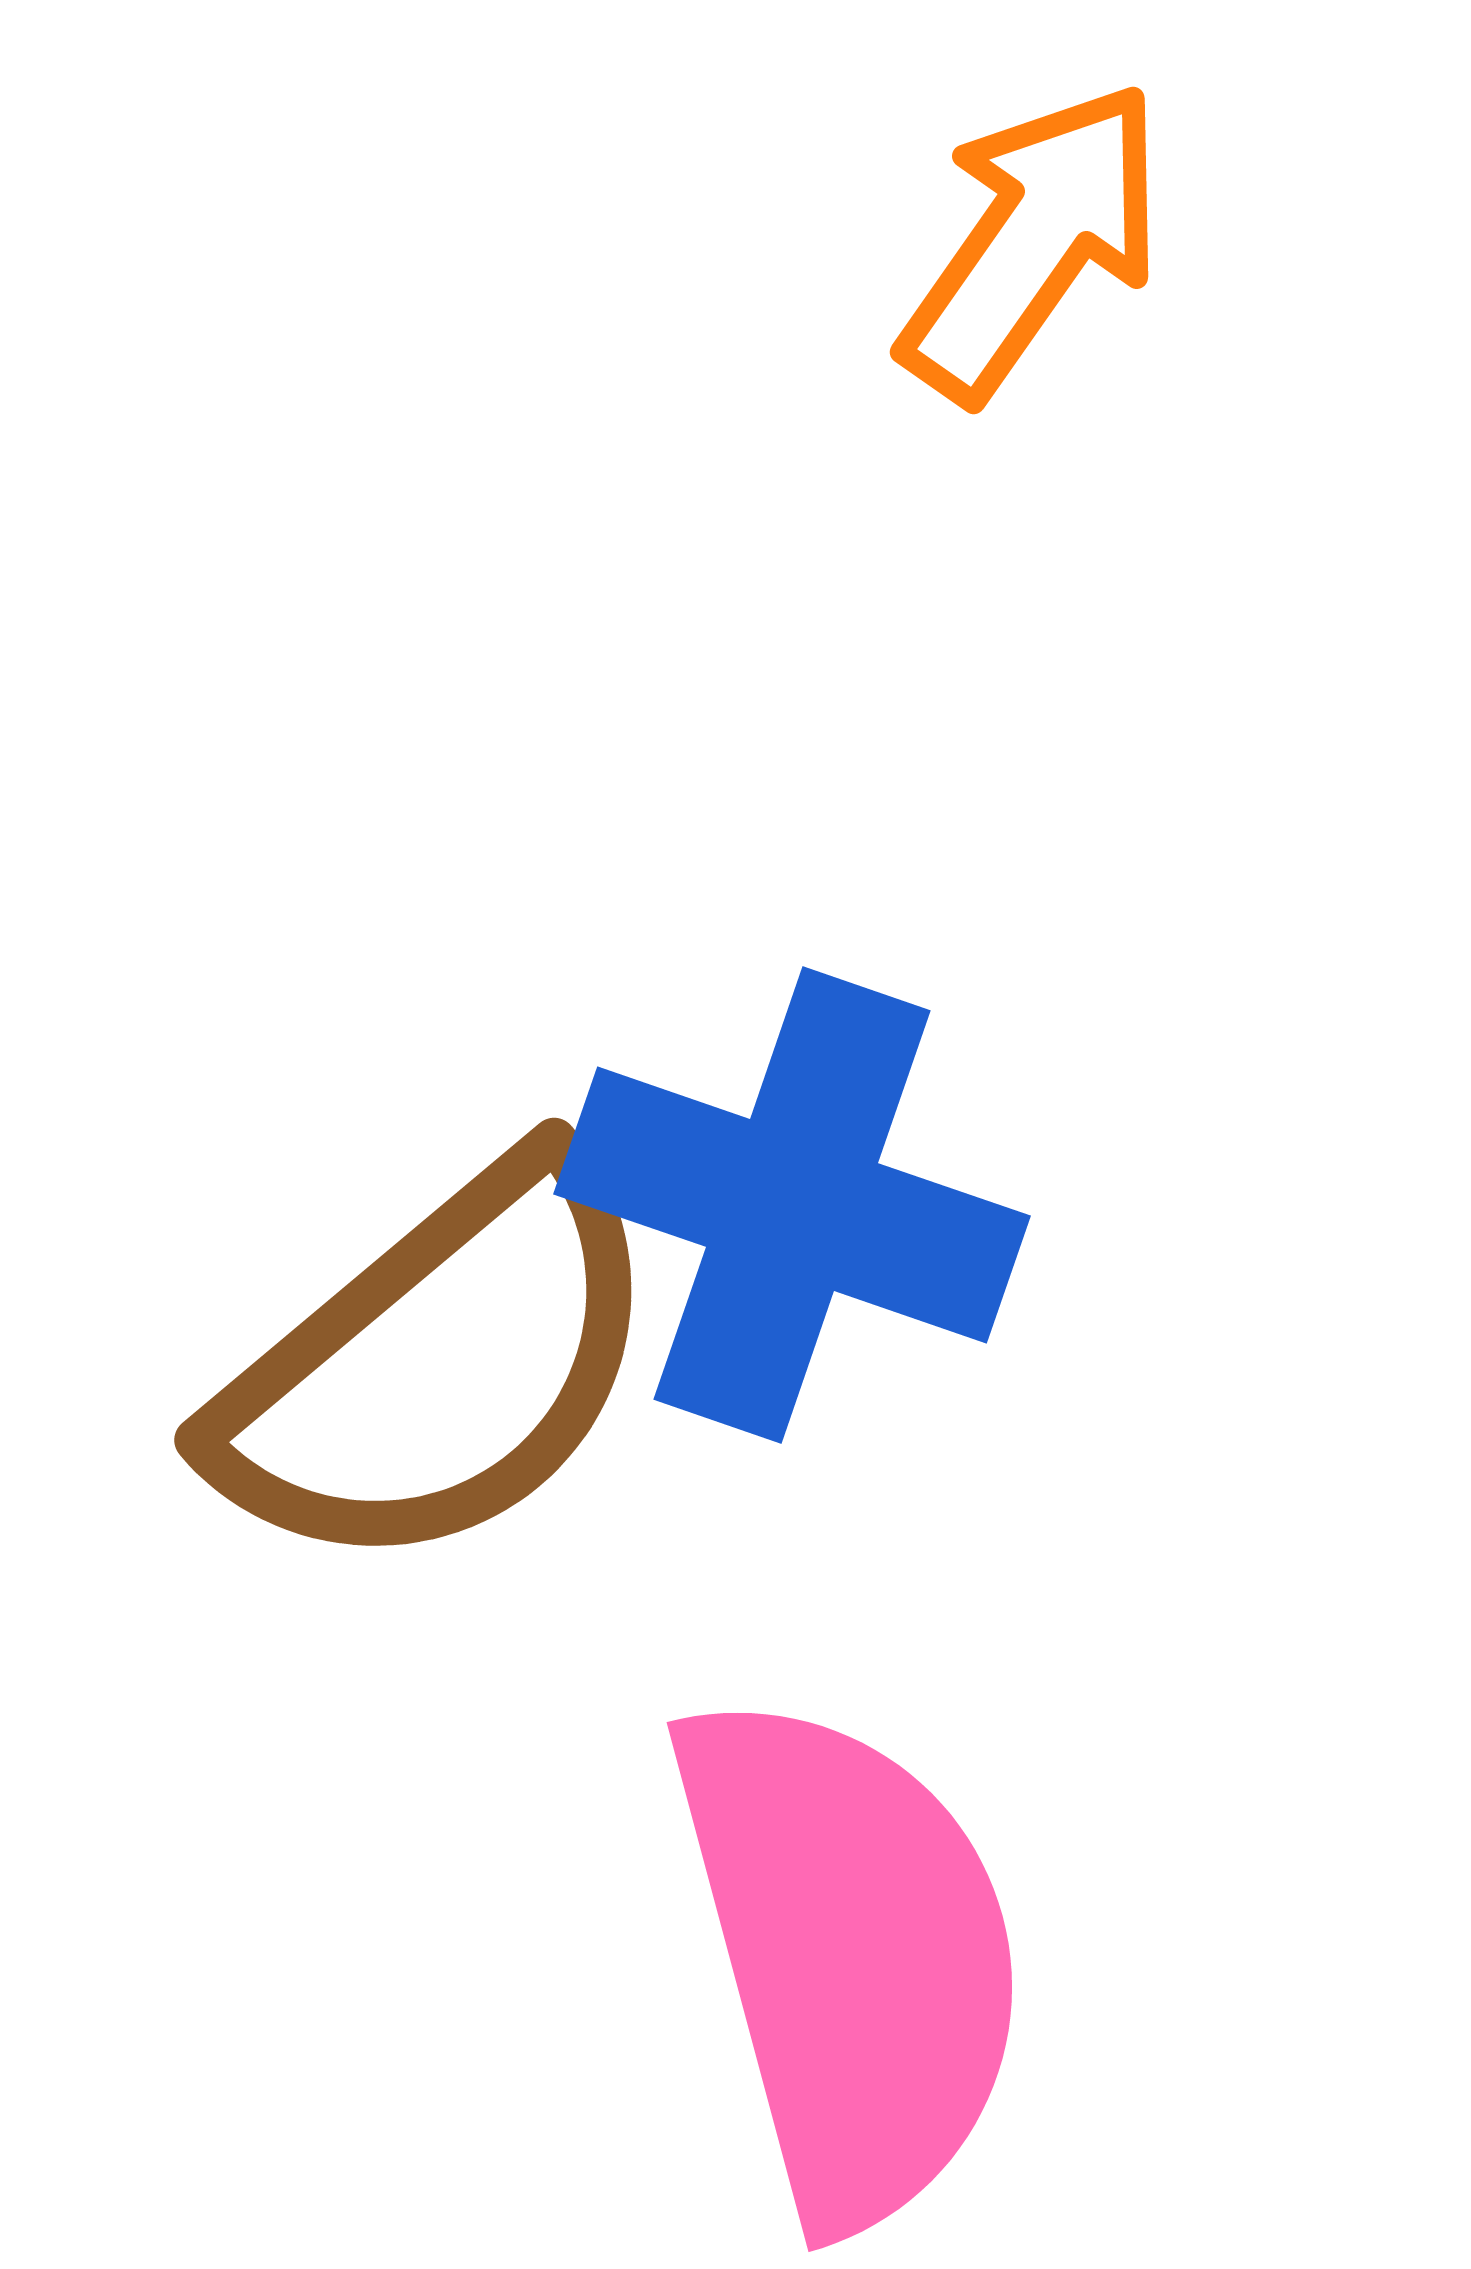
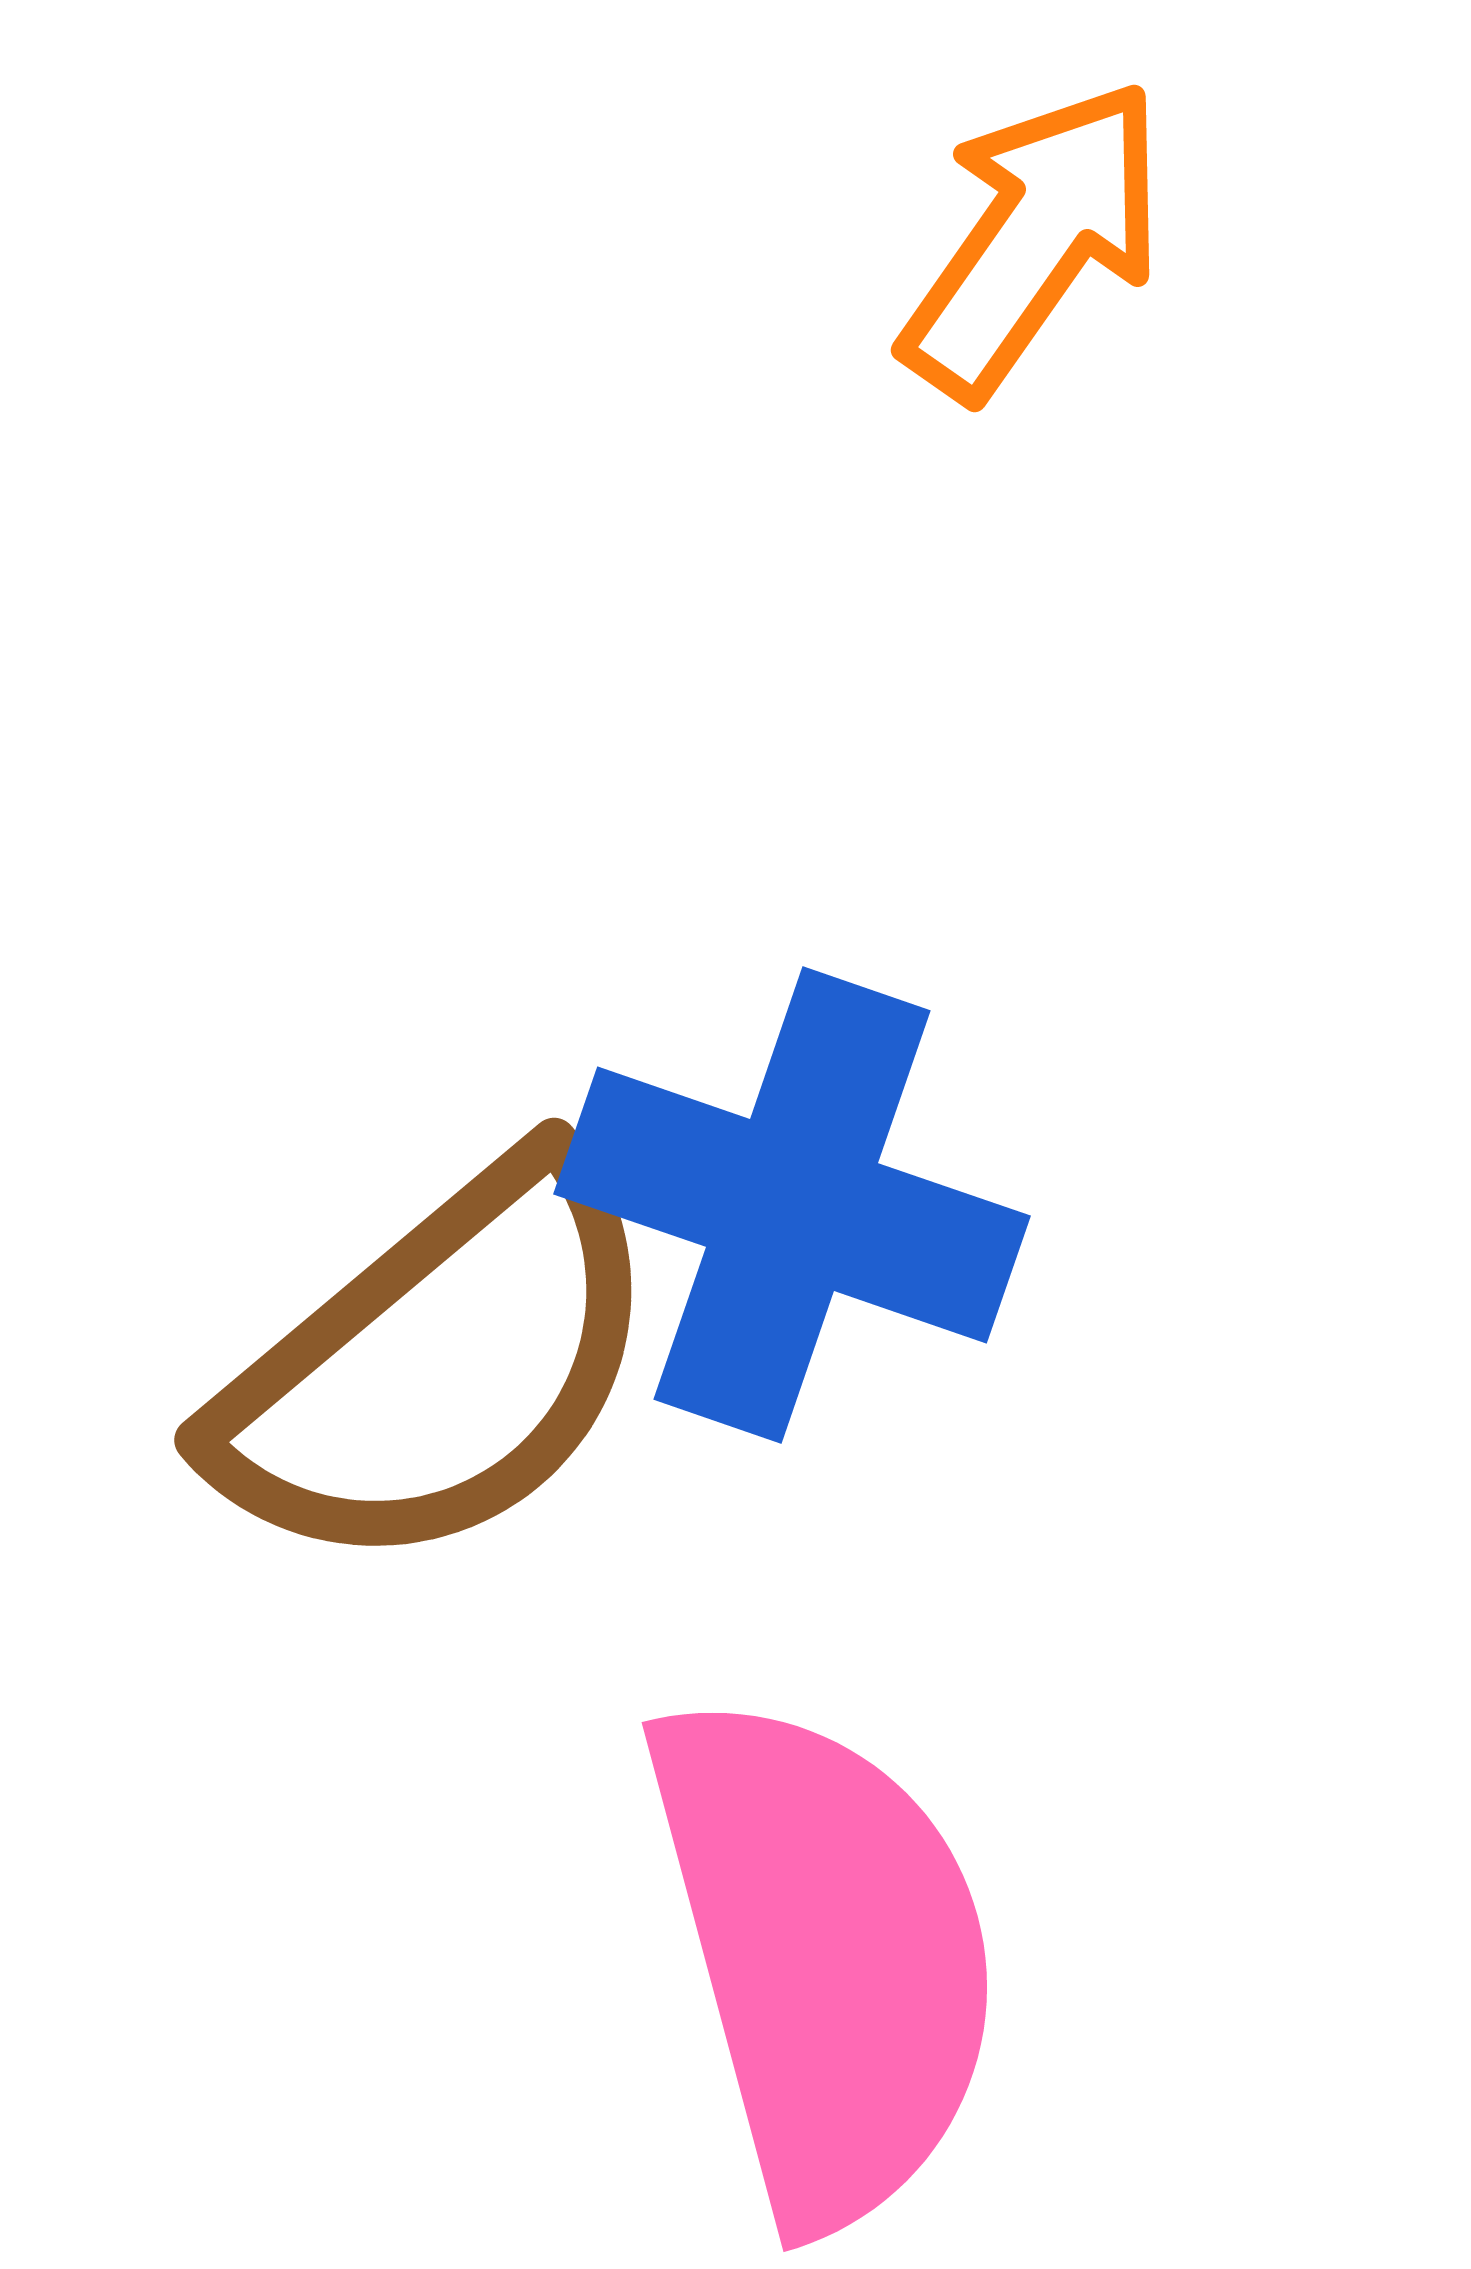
orange arrow: moved 1 px right, 2 px up
pink semicircle: moved 25 px left
